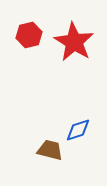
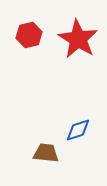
red star: moved 4 px right, 3 px up
brown trapezoid: moved 4 px left, 3 px down; rotated 8 degrees counterclockwise
